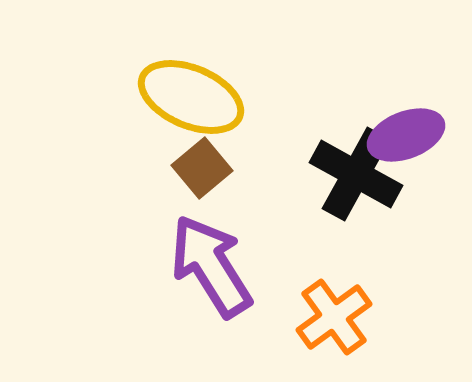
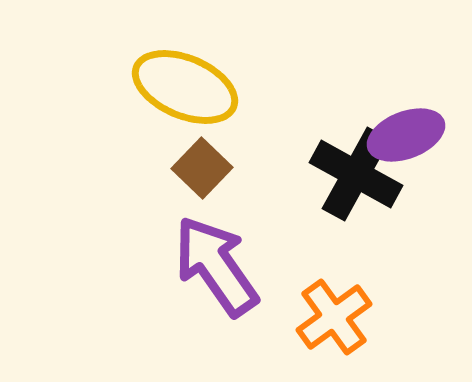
yellow ellipse: moved 6 px left, 10 px up
brown square: rotated 6 degrees counterclockwise
purple arrow: moved 5 px right; rotated 3 degrees counterclockwise
